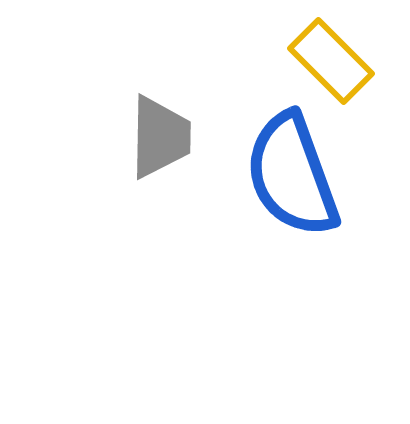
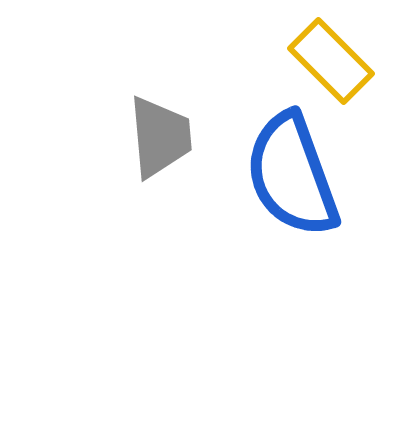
gray trapezoid: rotated 6 degrees counterclockwise
